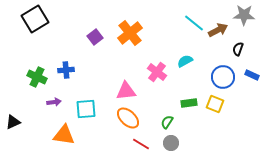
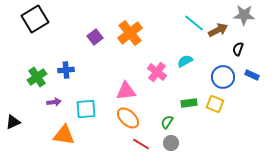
green cross: rotated 30 degrees clockwise
